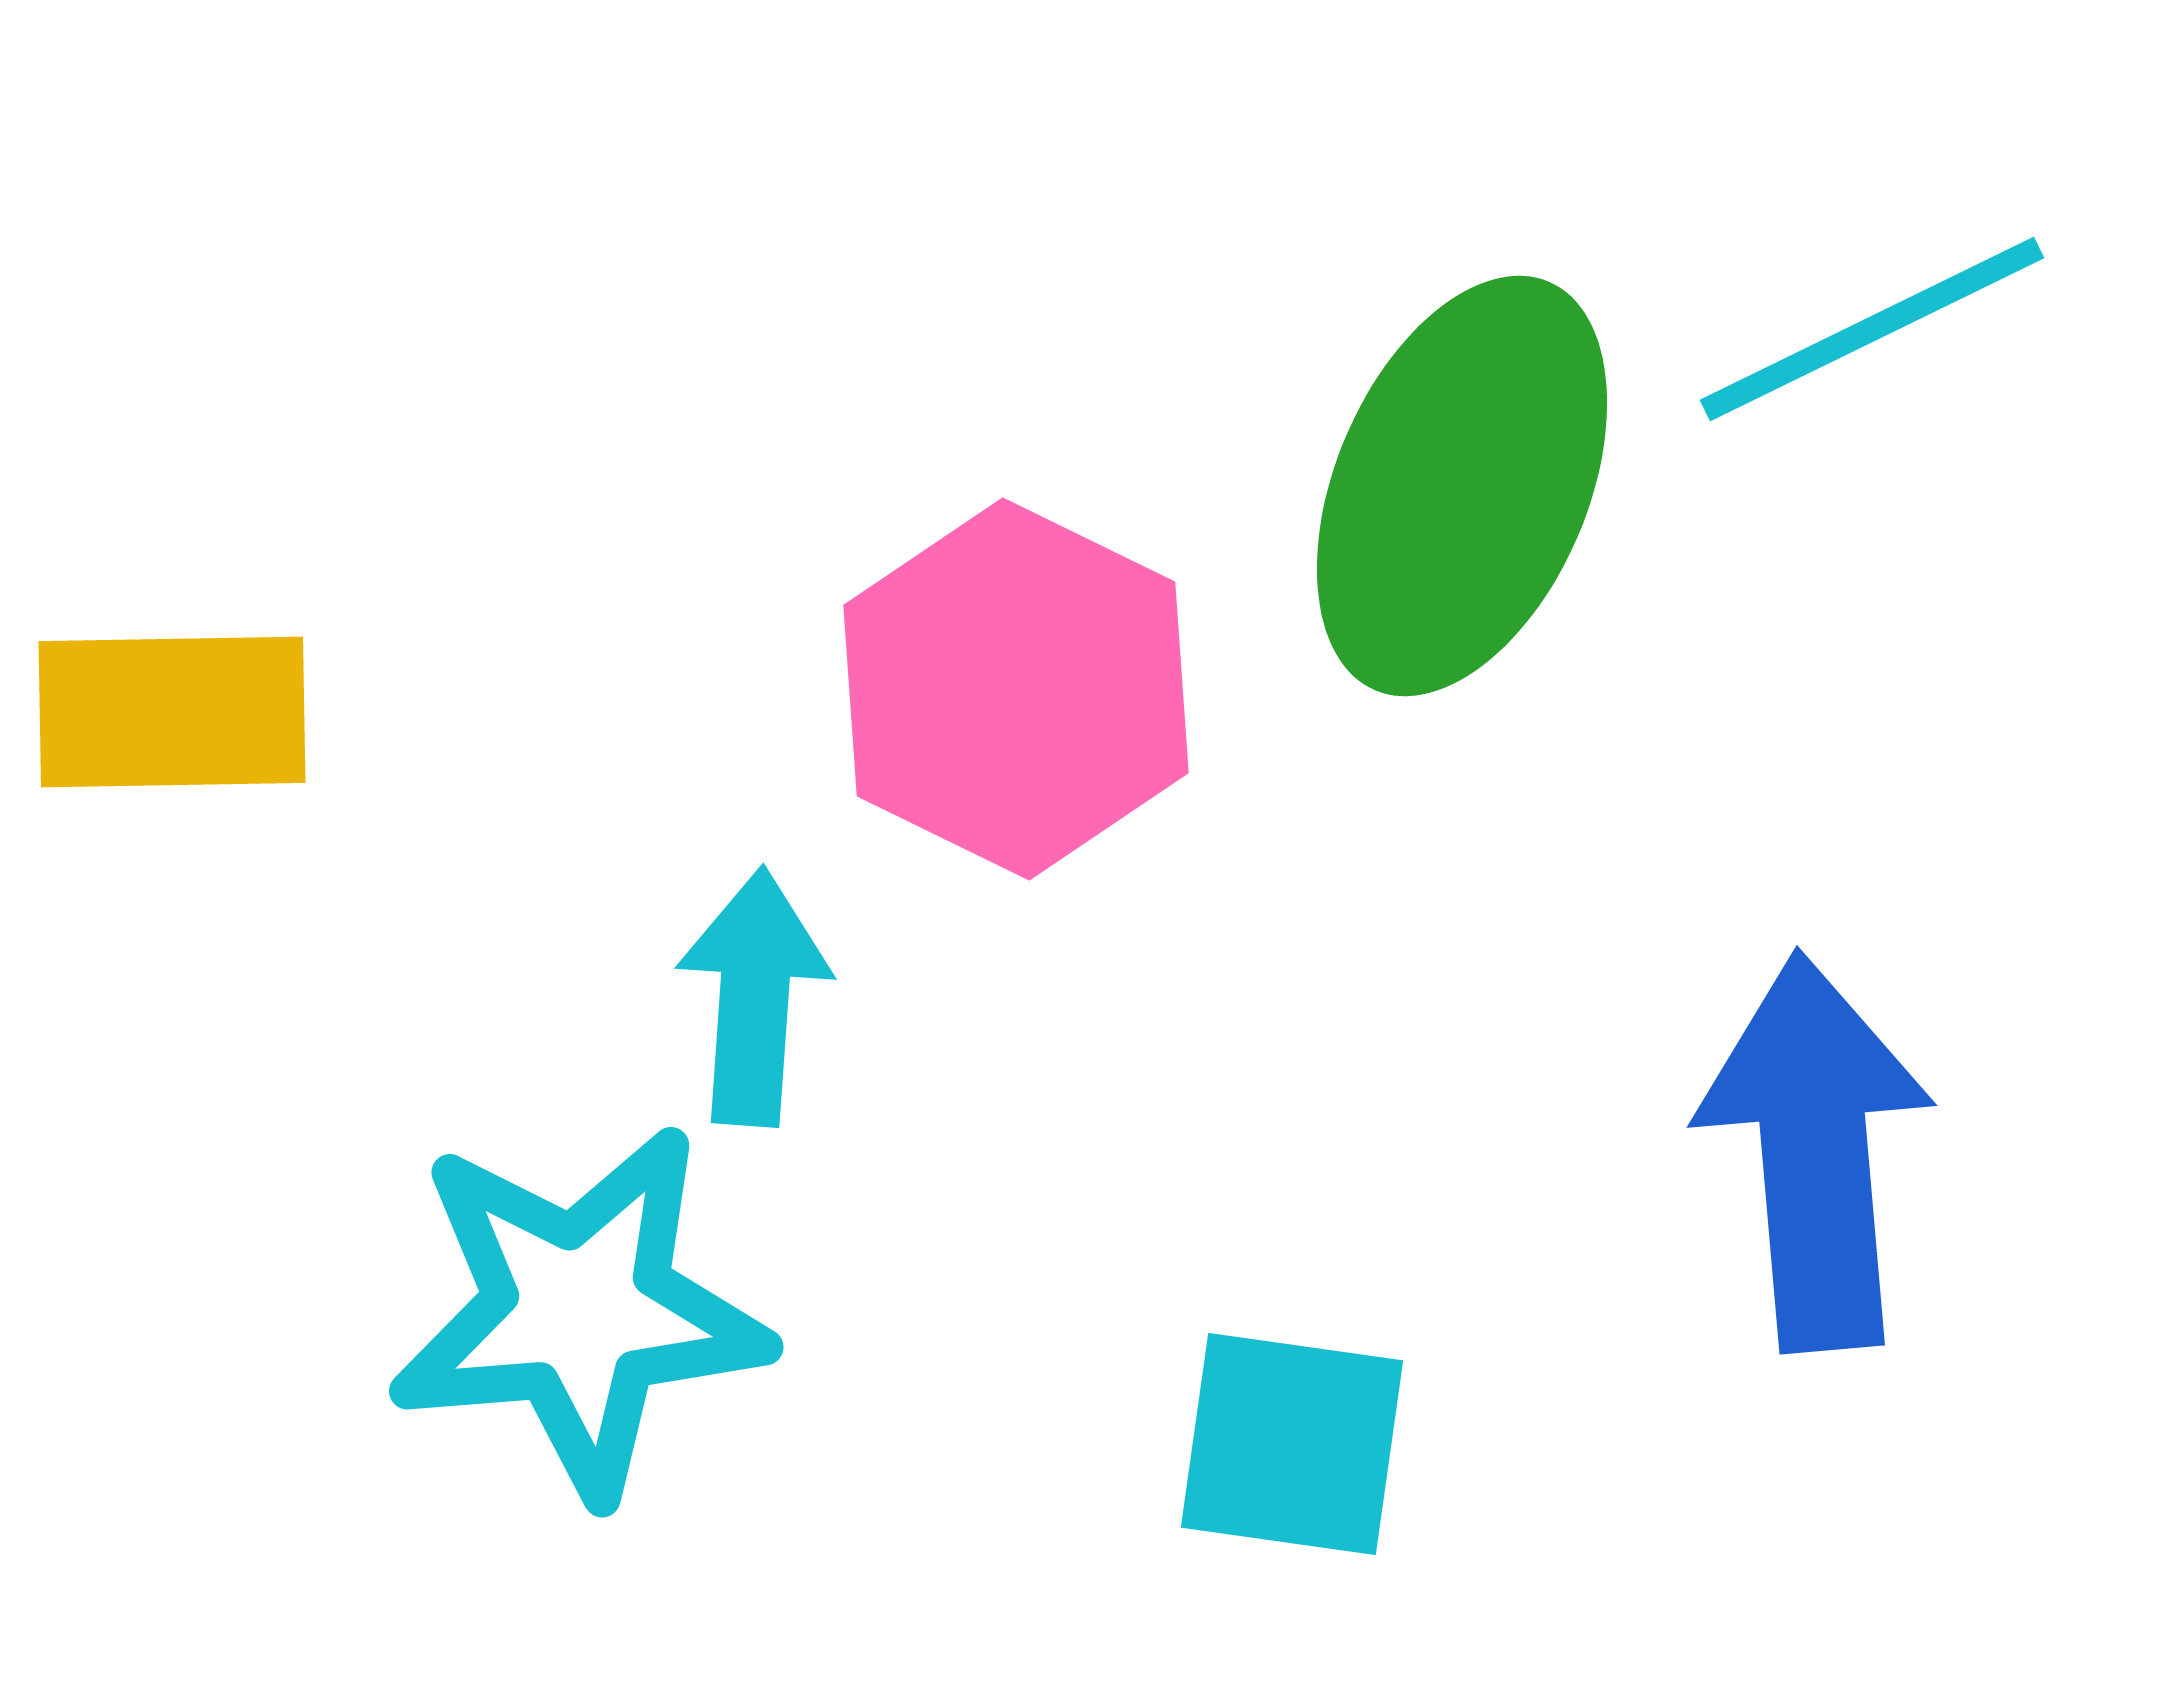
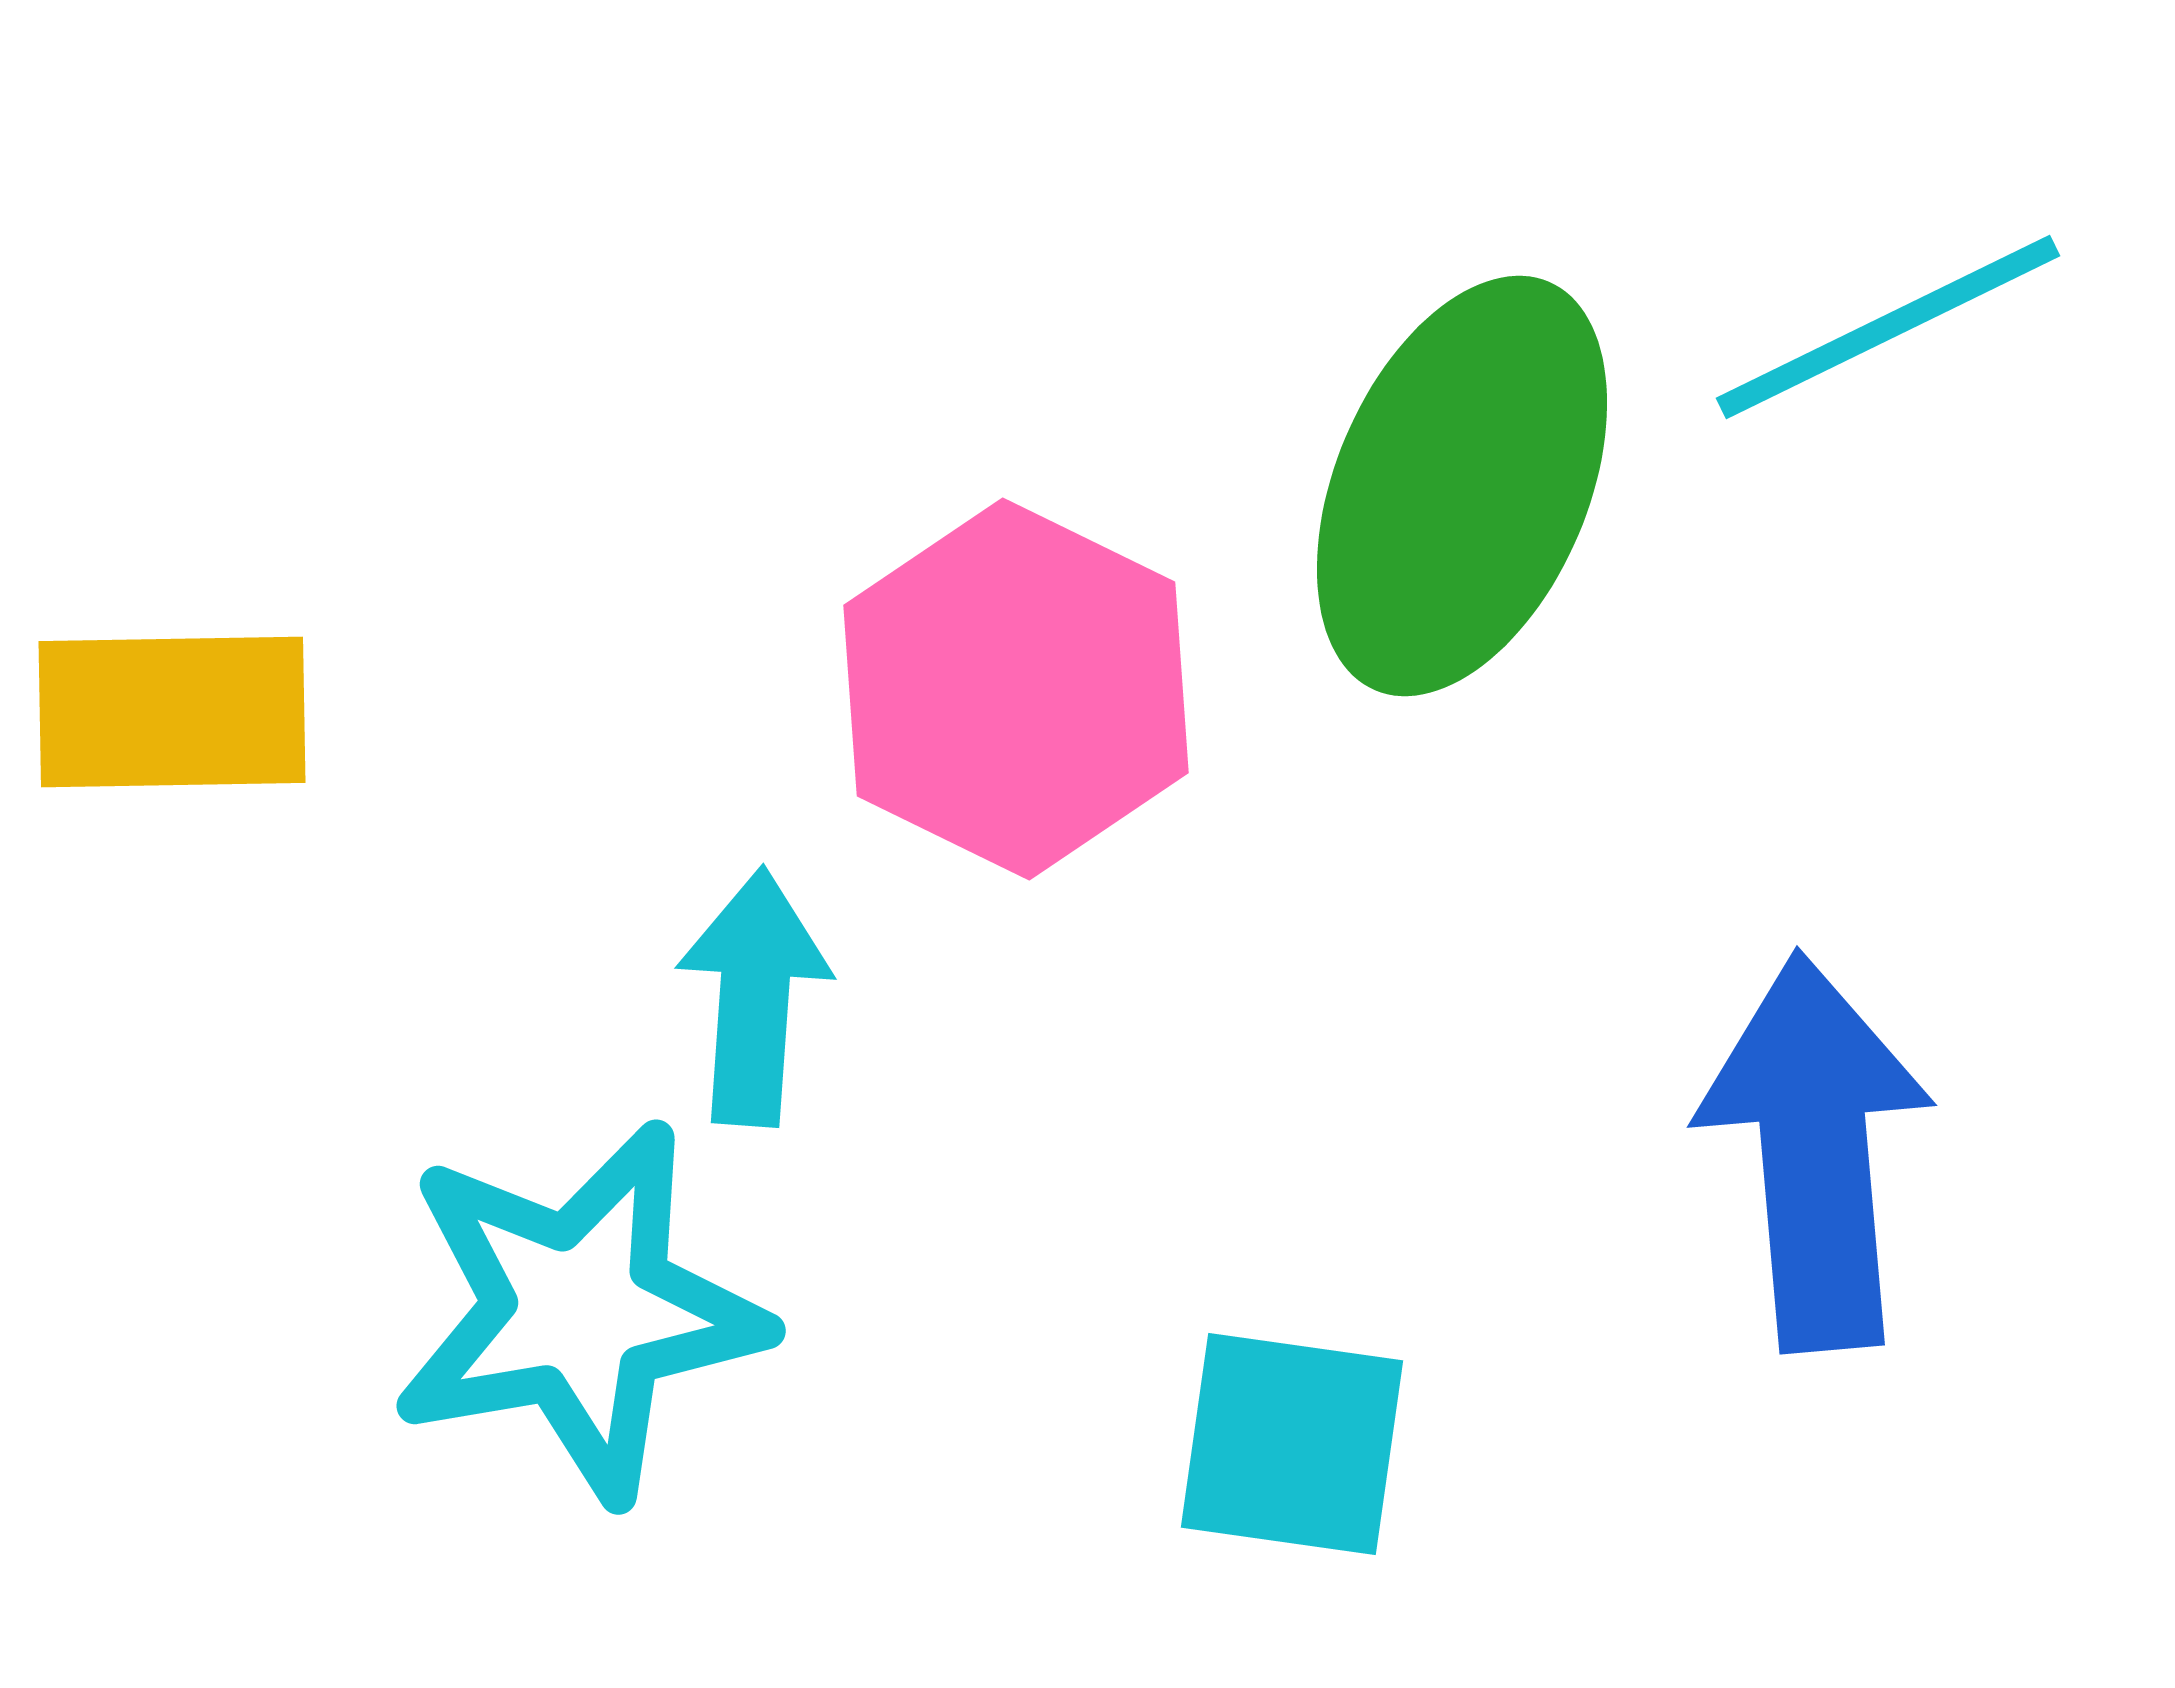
cyan line: moved 16 px right, 2 px up
cyan star: rotated 5 degrees counterclockwise
